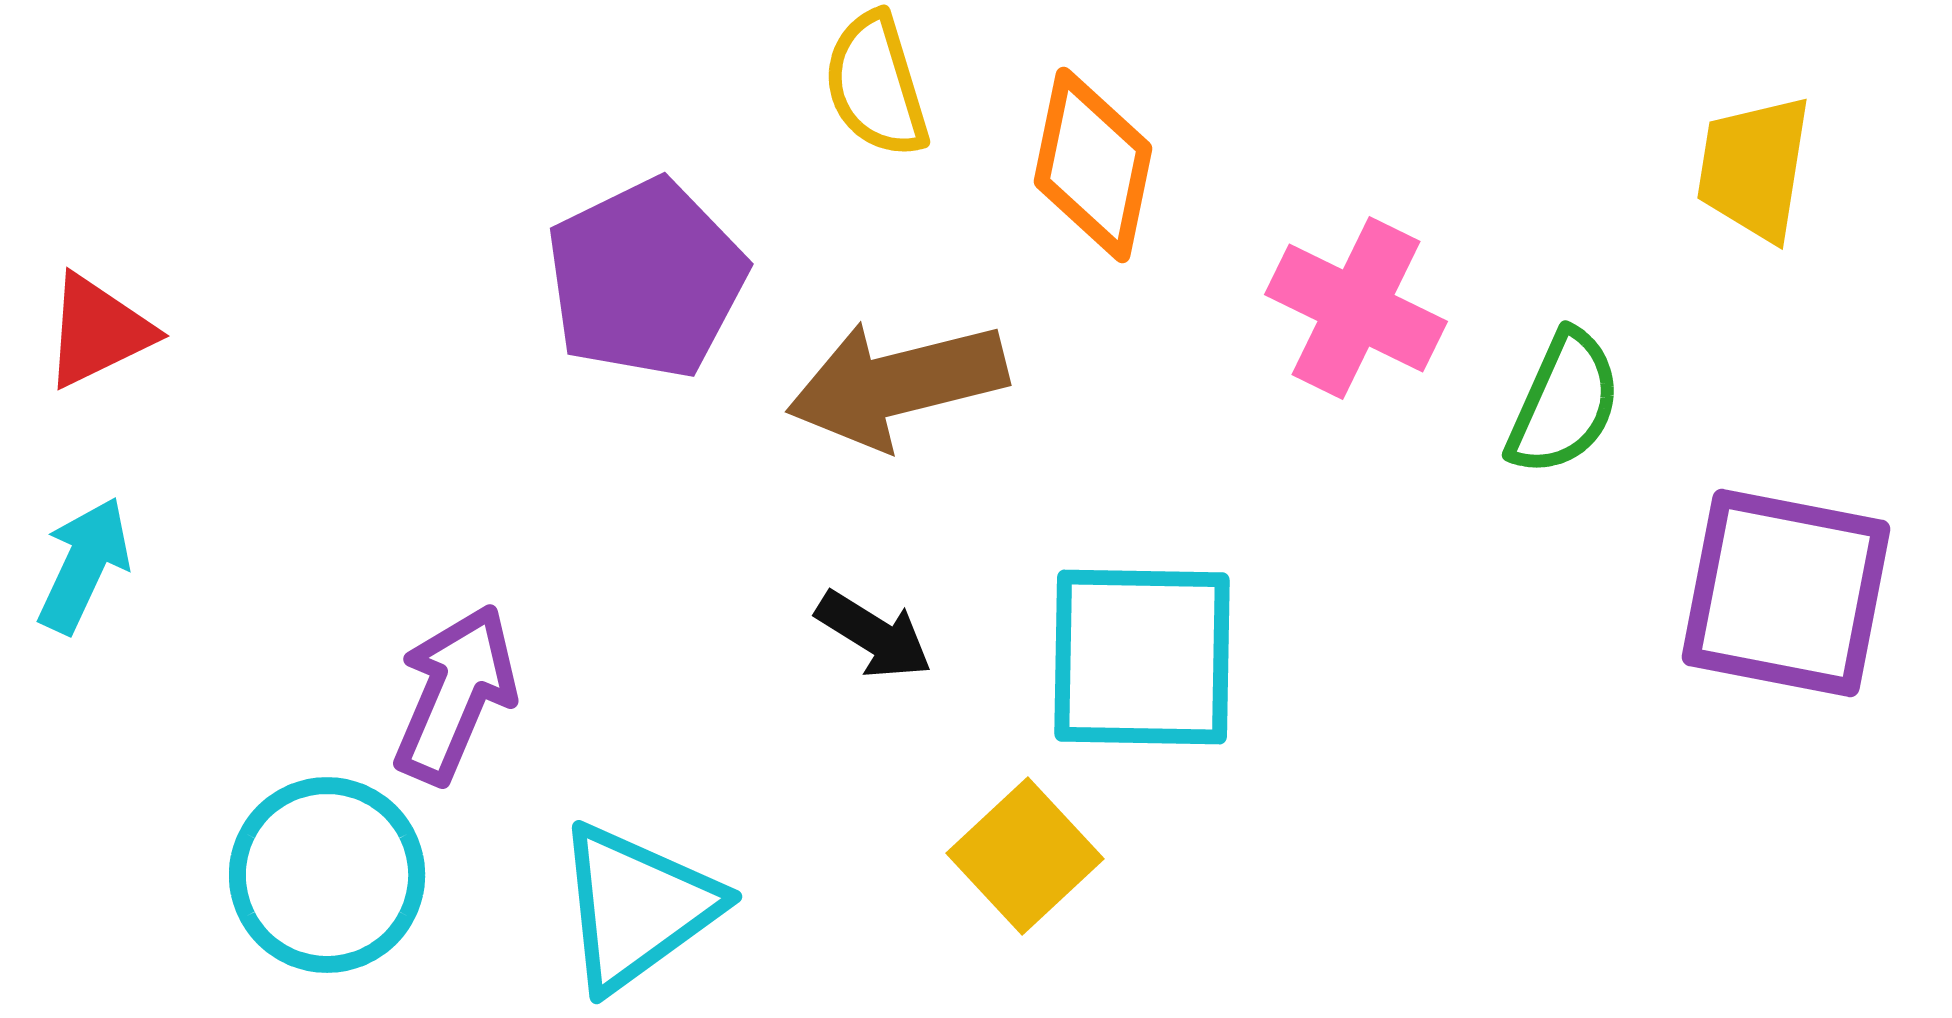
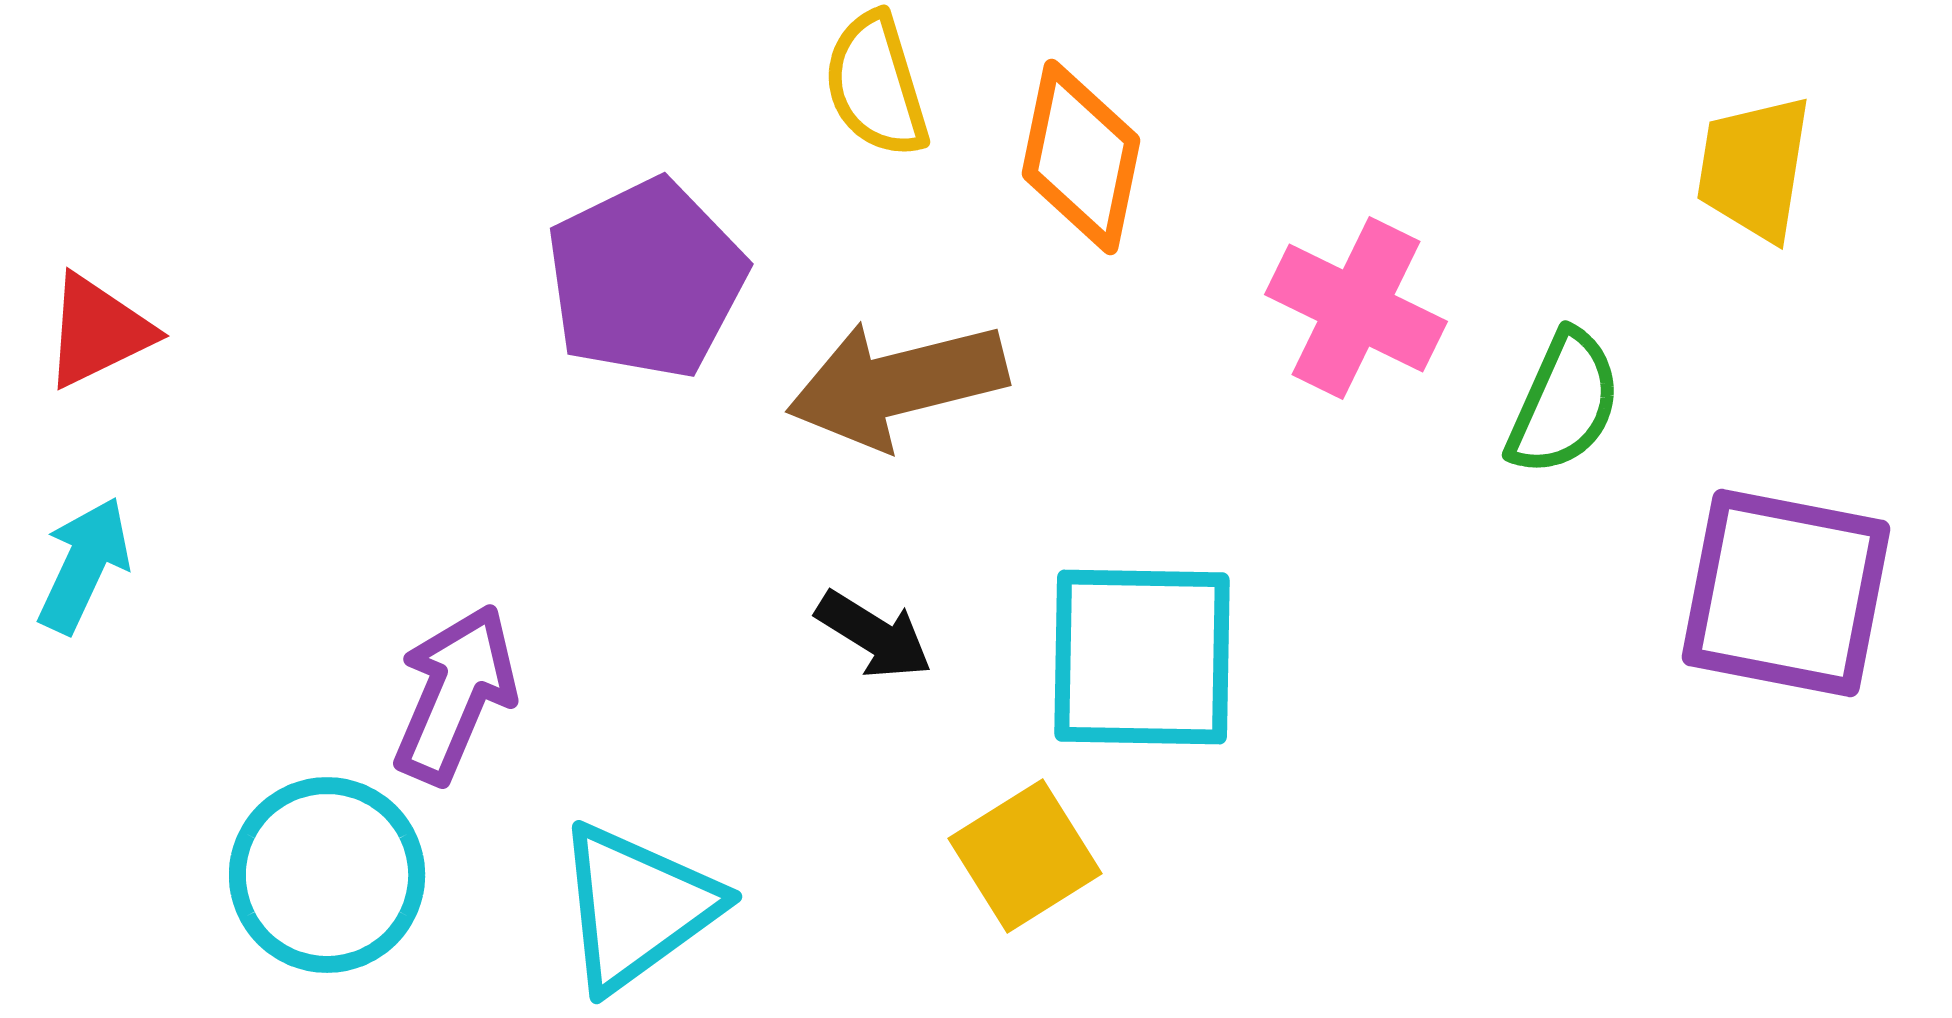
orange diamond: moved 12 px left, 8 px up
yellow square: rotated 11 degrees clockwise
